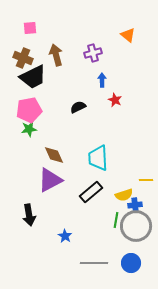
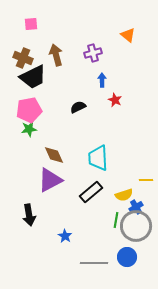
pink square: moved 1 px right, 4 px up
blue cross: moved 1 px right, 2 px down; rotated 24 degrees counterclockwise
blue circle: moved 4 px left, 6 px up
